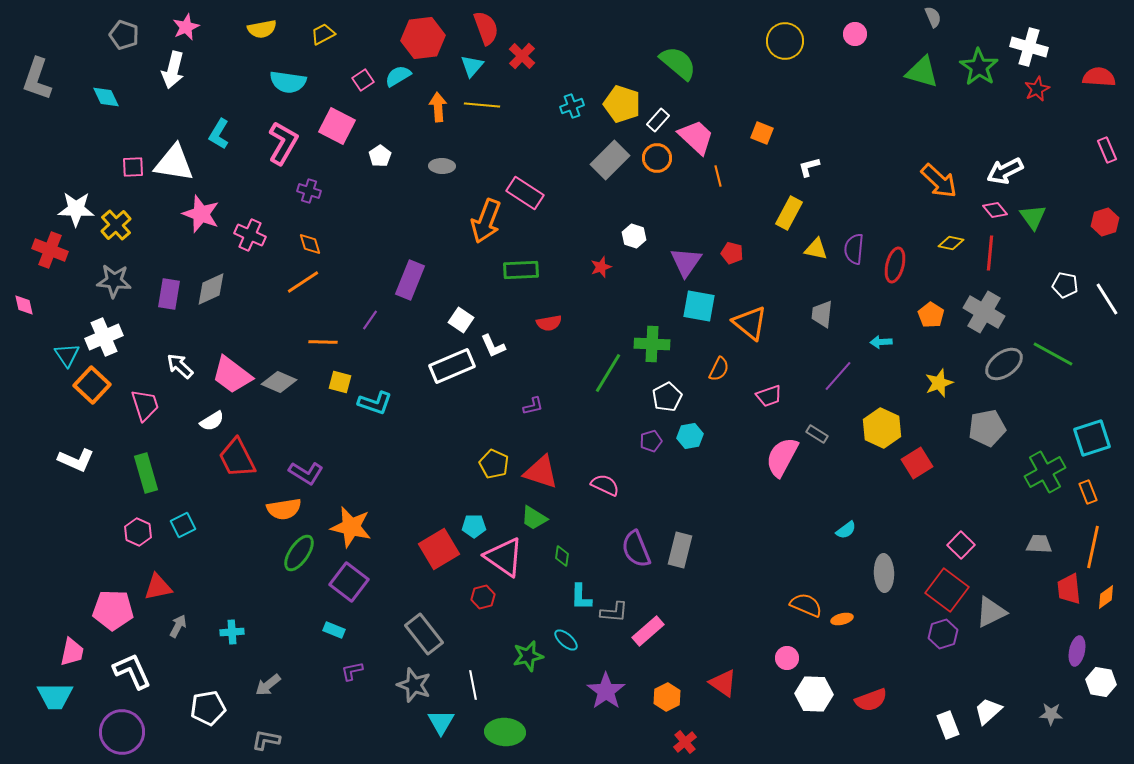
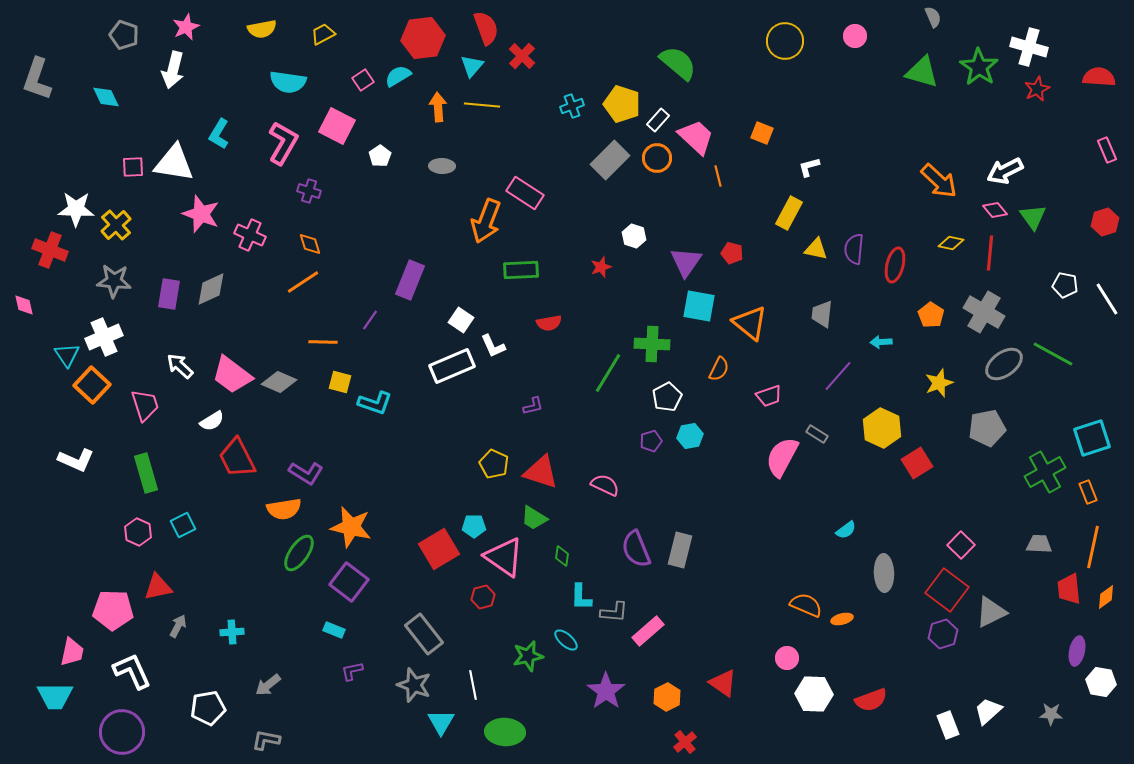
pink circle at (855, 34): moved 2 px down
